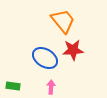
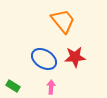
red star: moved 2 px right, 7 px down
blue ellipse: moved 1 px left, 1 px down
green rectangle: rotated 24 degrees clockwise
